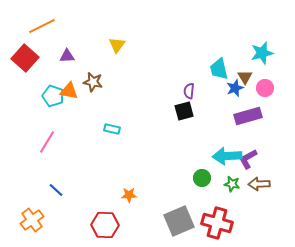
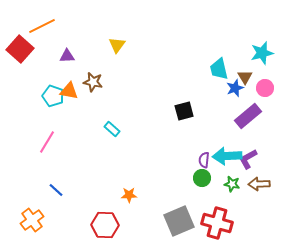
red square: moved 5 px left, 9 px up
purple semicircle: moved 15 px right, 69 px down
purple rectangle: rotated 24 degrees counterclockwise
cyan rectangle: rotated 28 degrees clockwise
